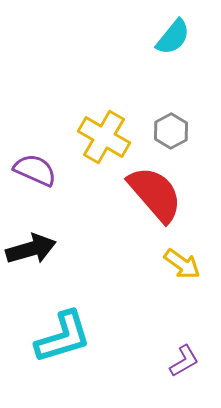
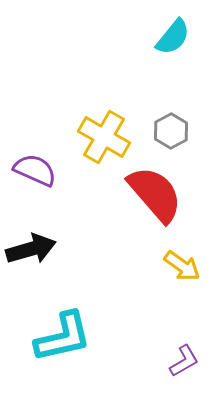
yellow arrow: moved 2 px down
cyan L-shape: rotated 4 degrees clockwise
